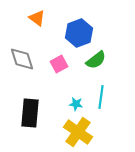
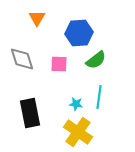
orange triangle: rotated 24 degrees clockwise
blue hexagon: rotated 16 degrees clockwise
pink square: rotated 30 degrees clockwise
cyan line: moved 2 px left
black rectangle: rotated 16 degrees counterclockwise
